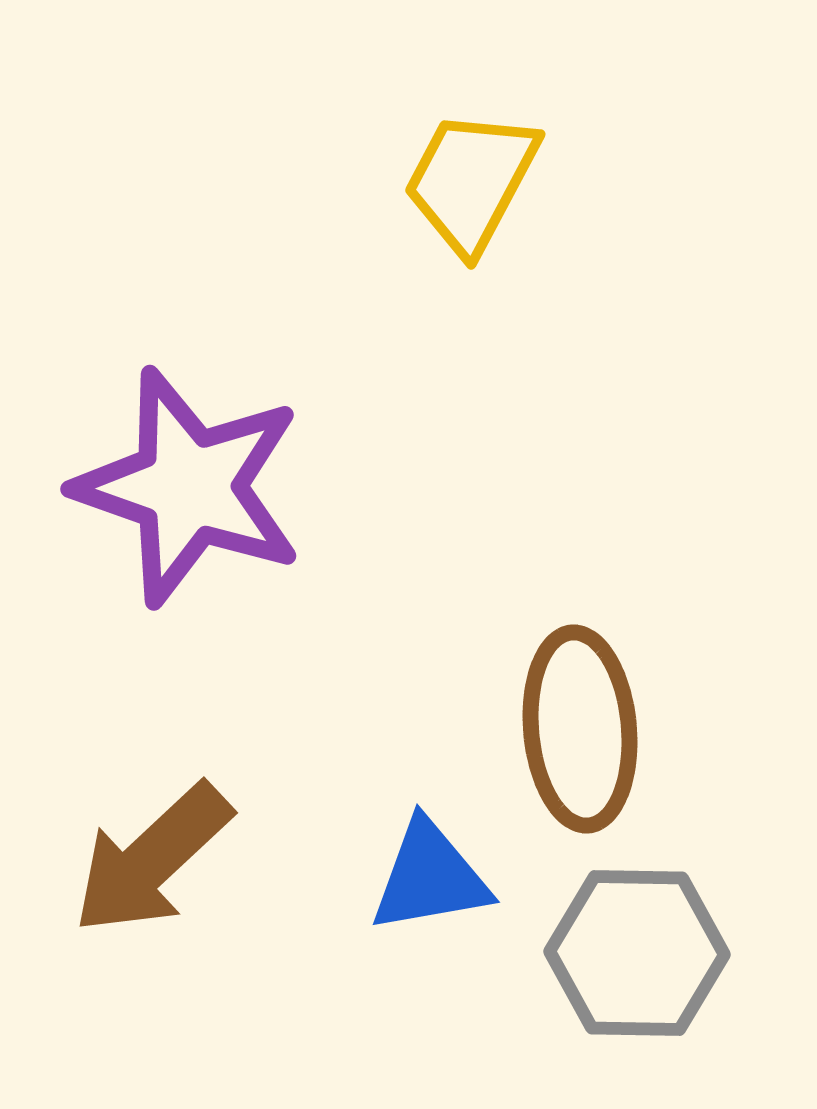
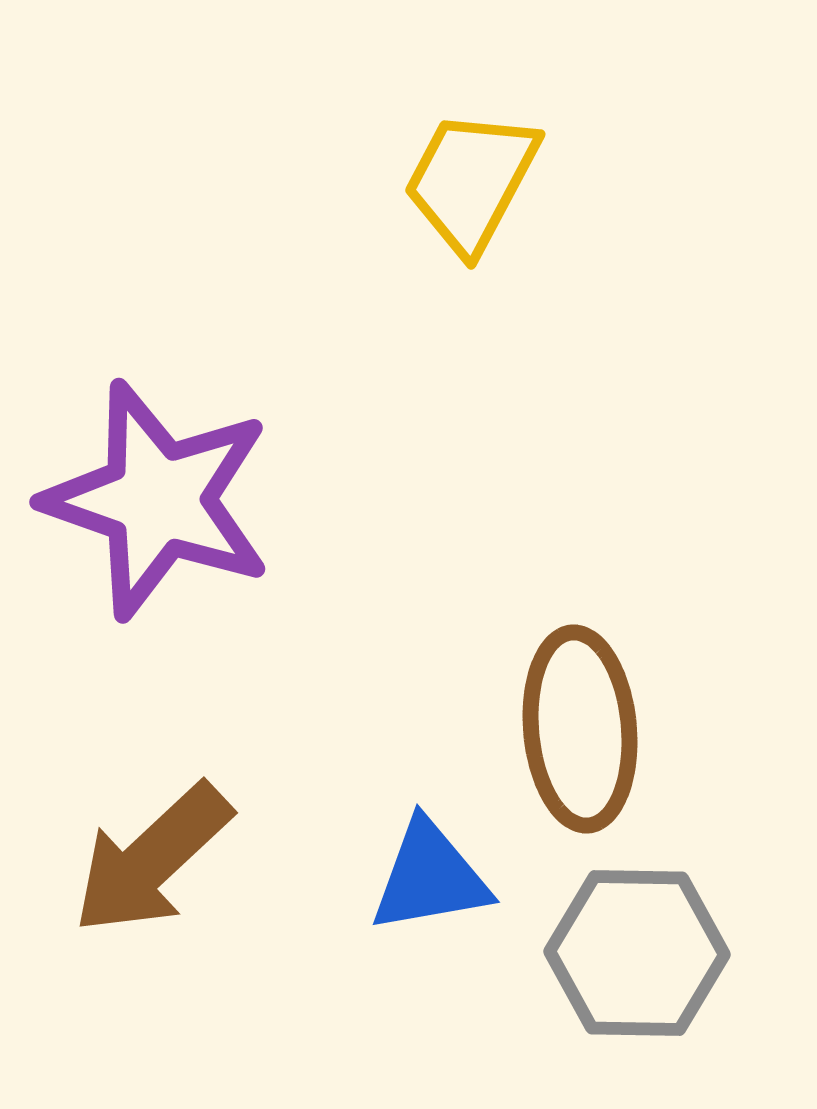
purple star: moved 31 px left, 13 px down
